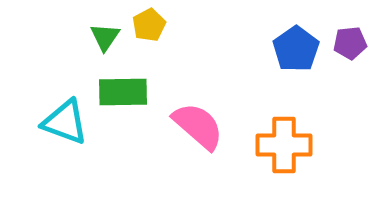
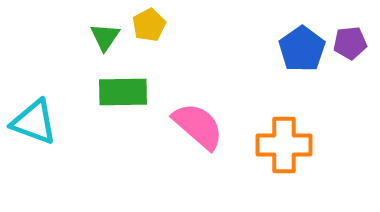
blue pentagon: moved 6 px right
cyan triangle: moved 31 px left
